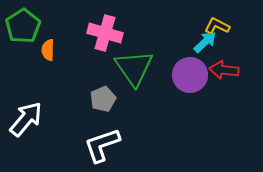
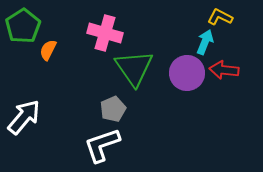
yellow L-shape: moved 3 px right, 9 px up
cyan arrow: rotated 25 degrees counterclockwise
orange semicircle: rotated 25 degrees clockwise
purple circle: moved 3 px left, 2 px up
gray pentagon: moved 10 px right, 10 px down
white arrow: moved 2 px left, 2 px up
